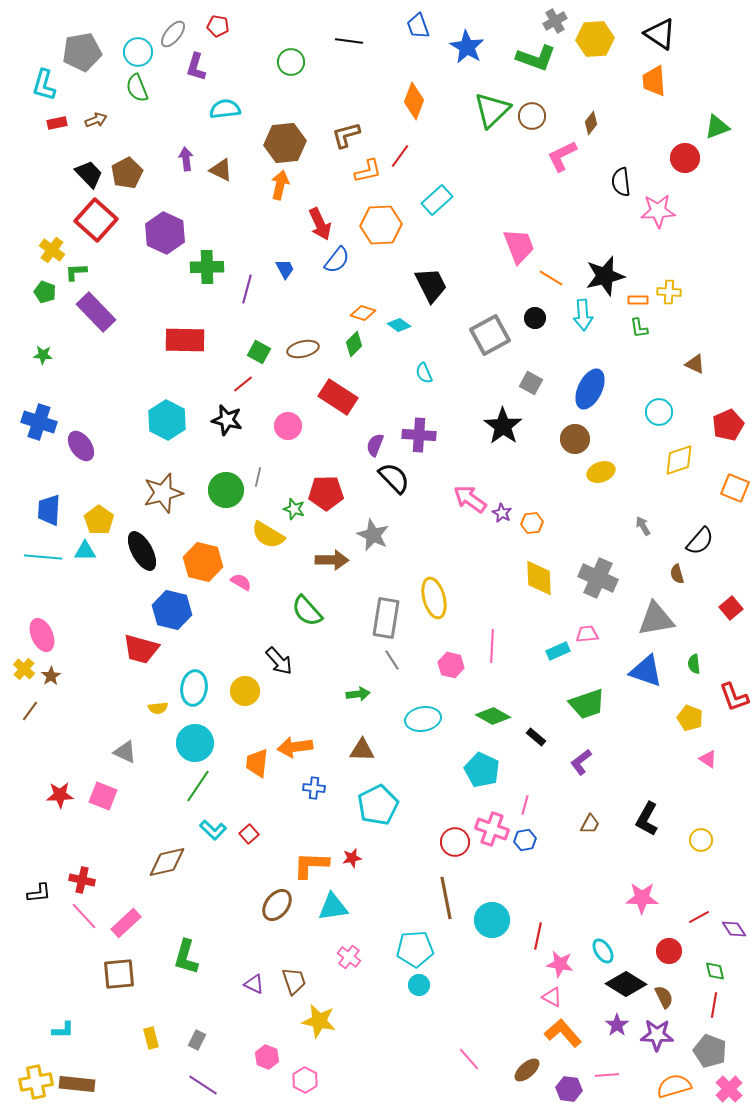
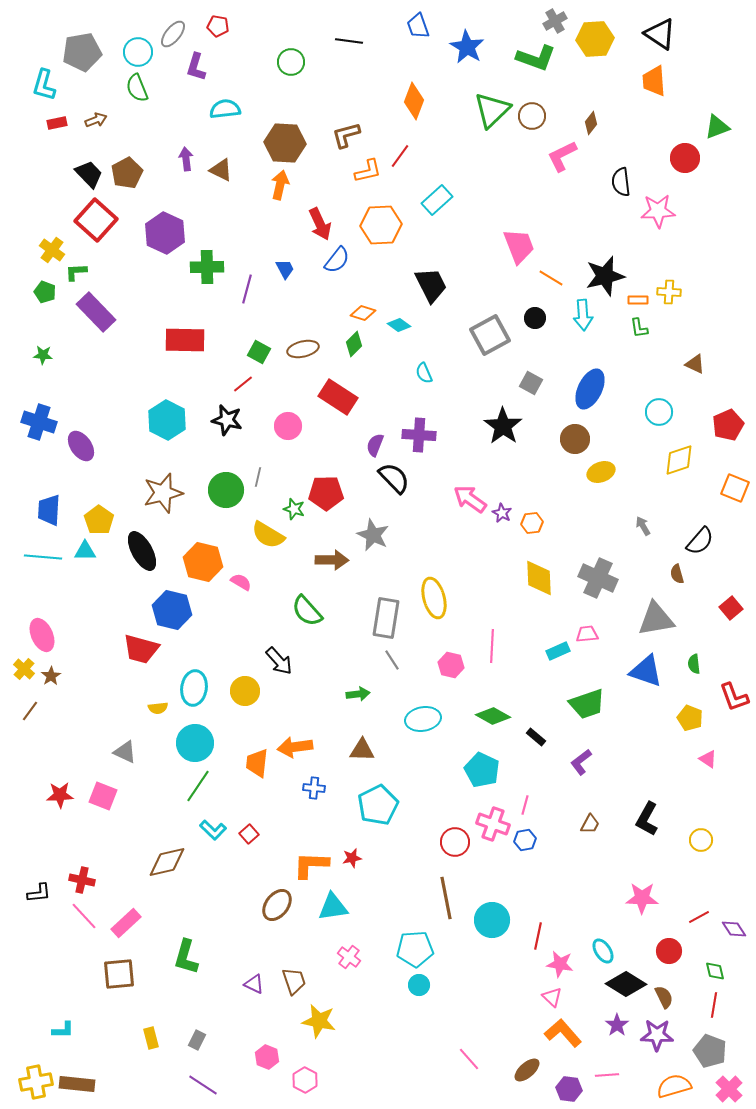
brown hexagon at (285, 143): rotated 9 degrees clockwise
pink cross at (492, 829): moved 1 px right, 5 px up
pink triangle at (552, 997): rotated 15 degrees clockwise
